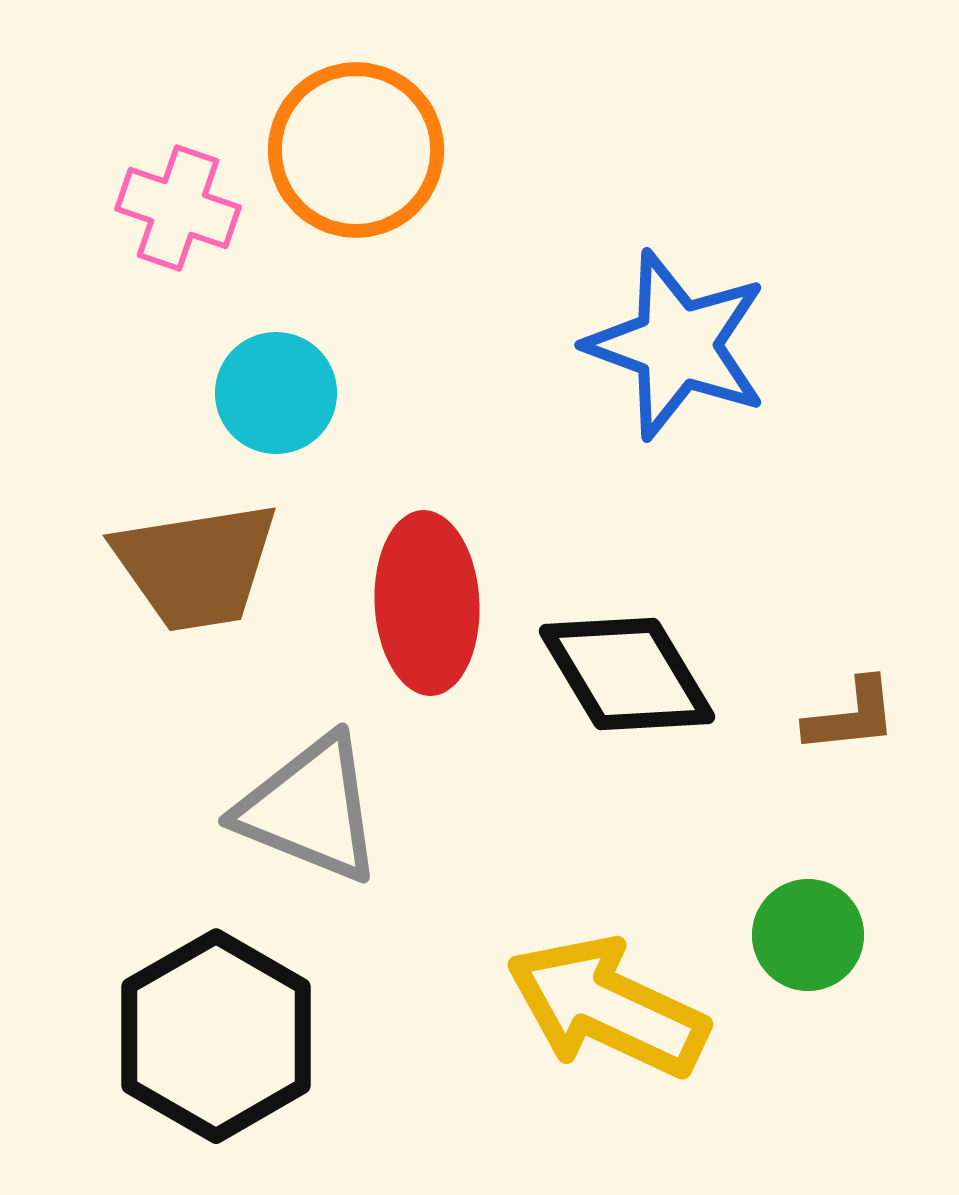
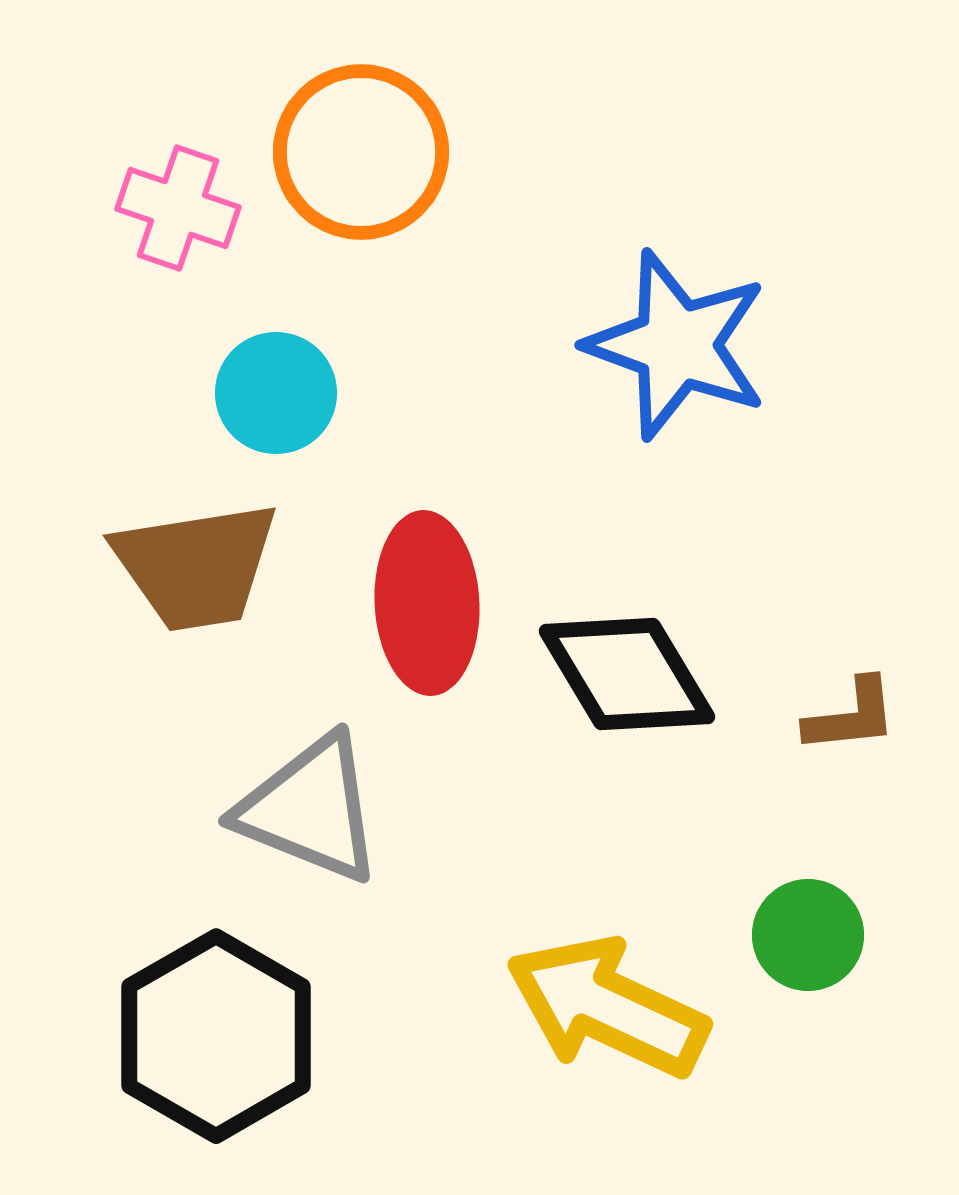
orange circle: moved 5 px right, 2 px down
